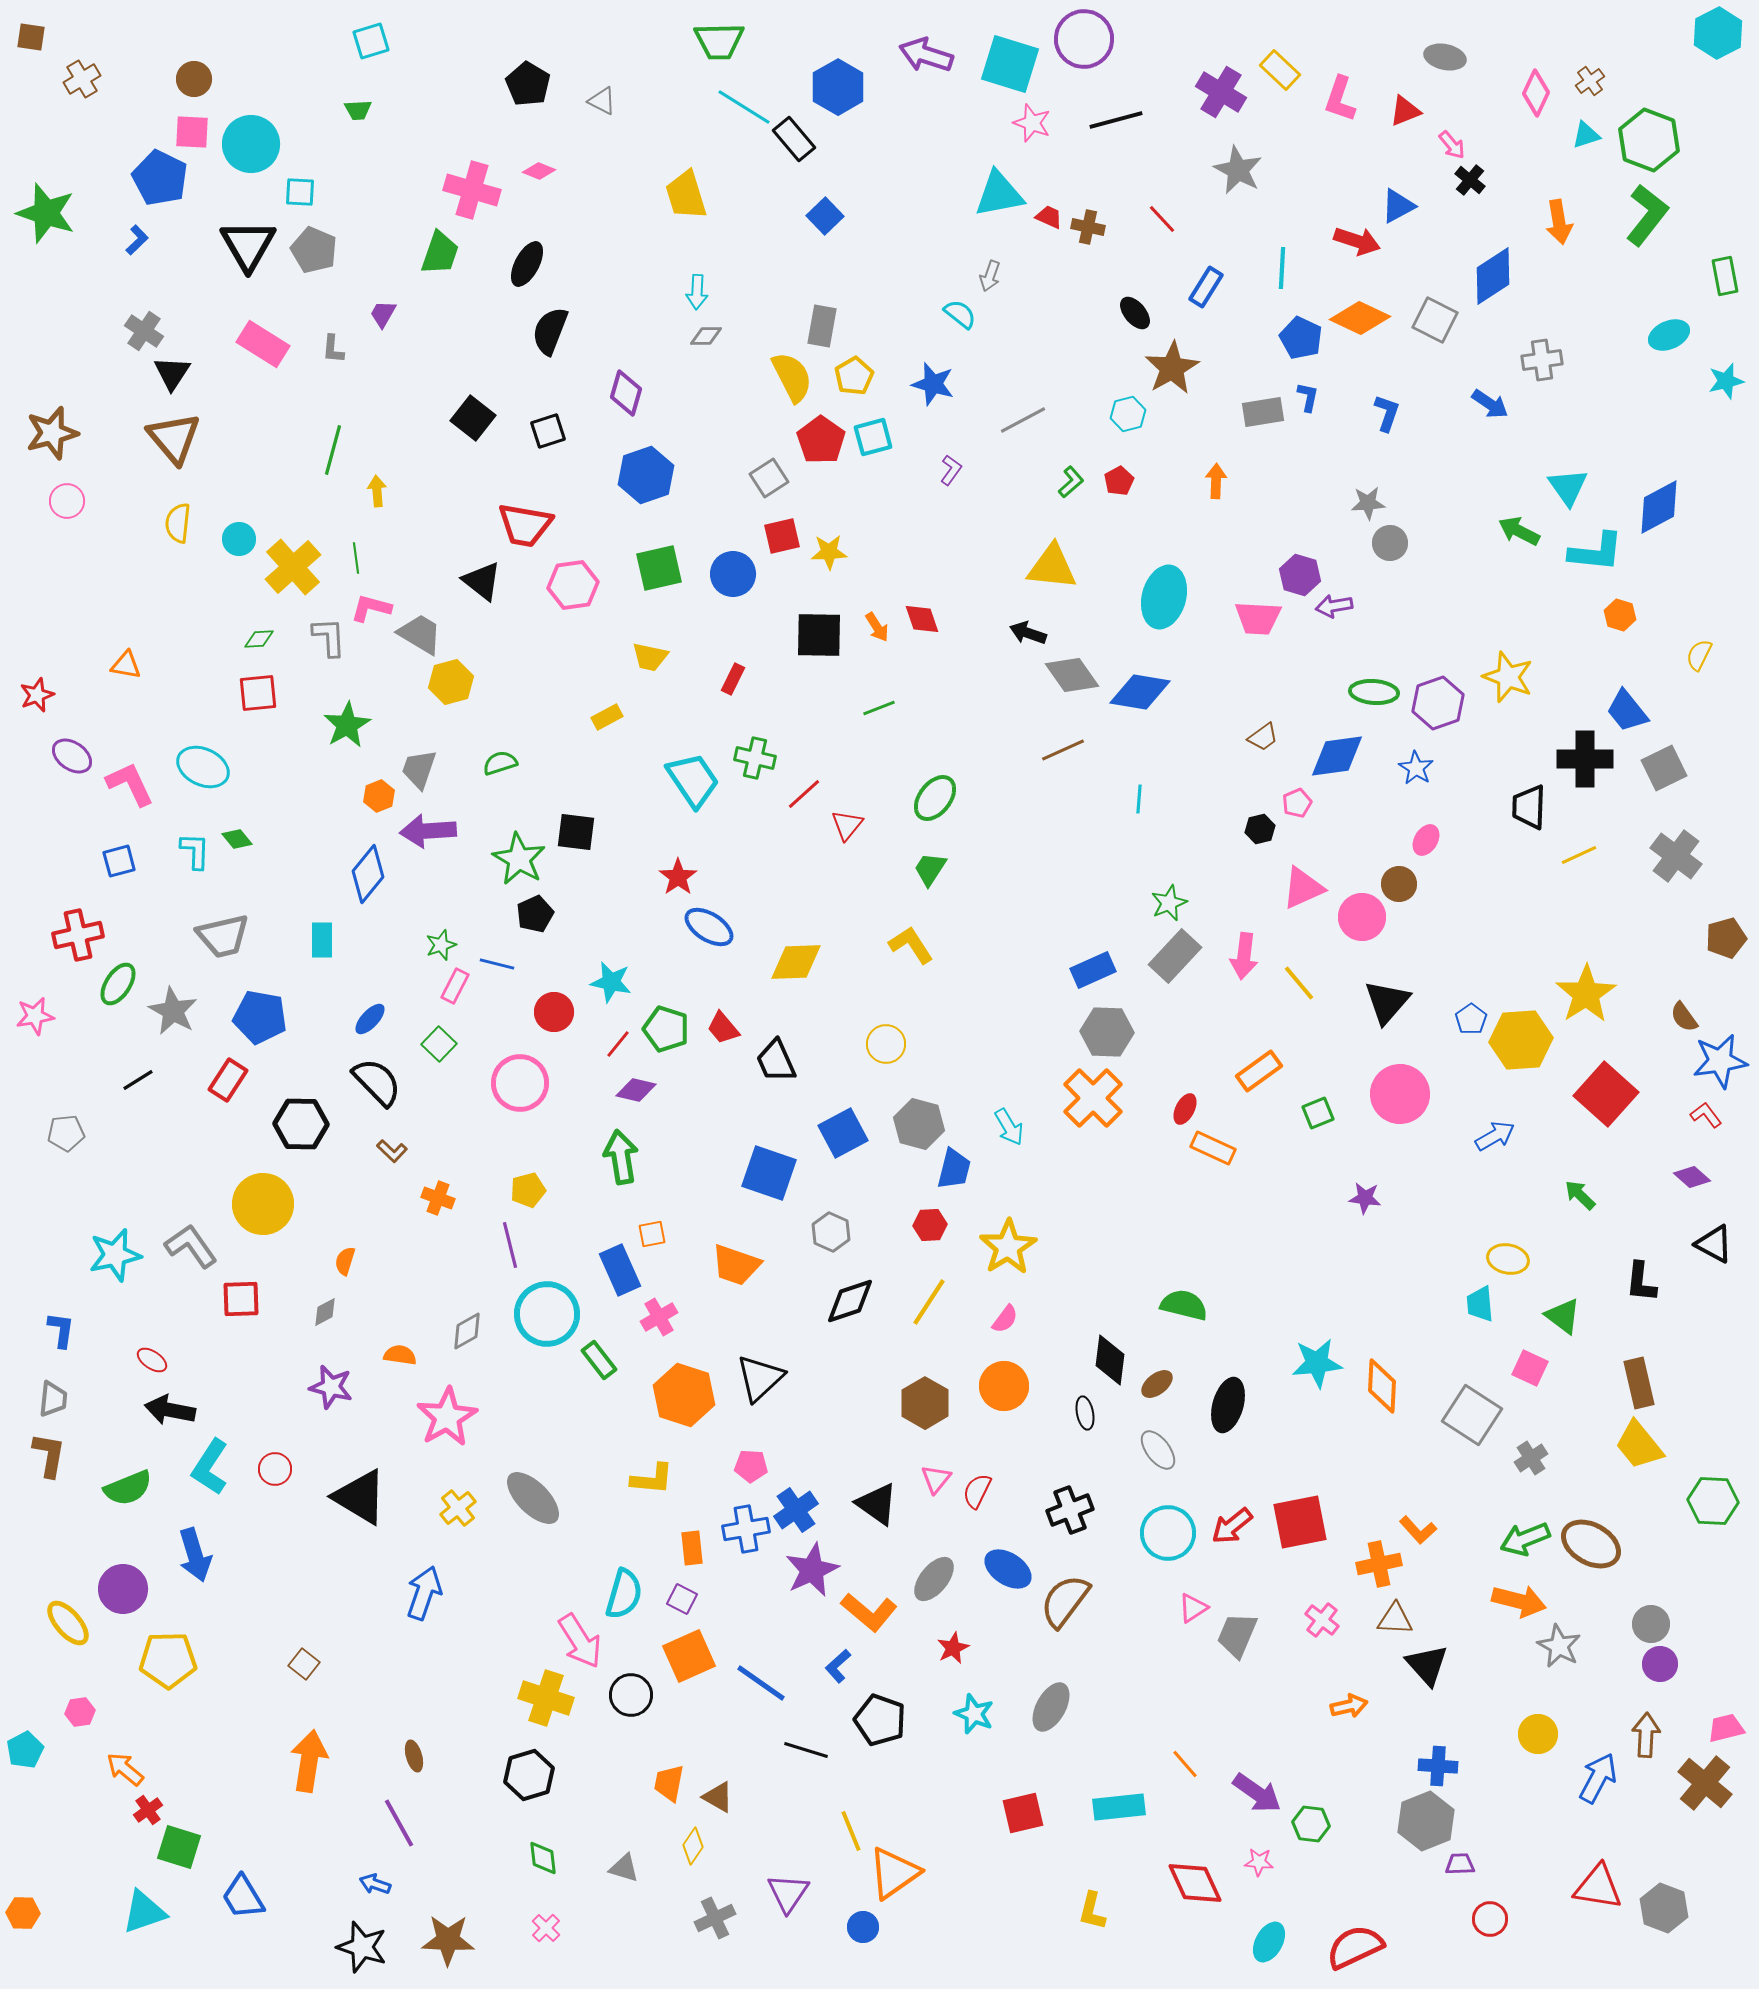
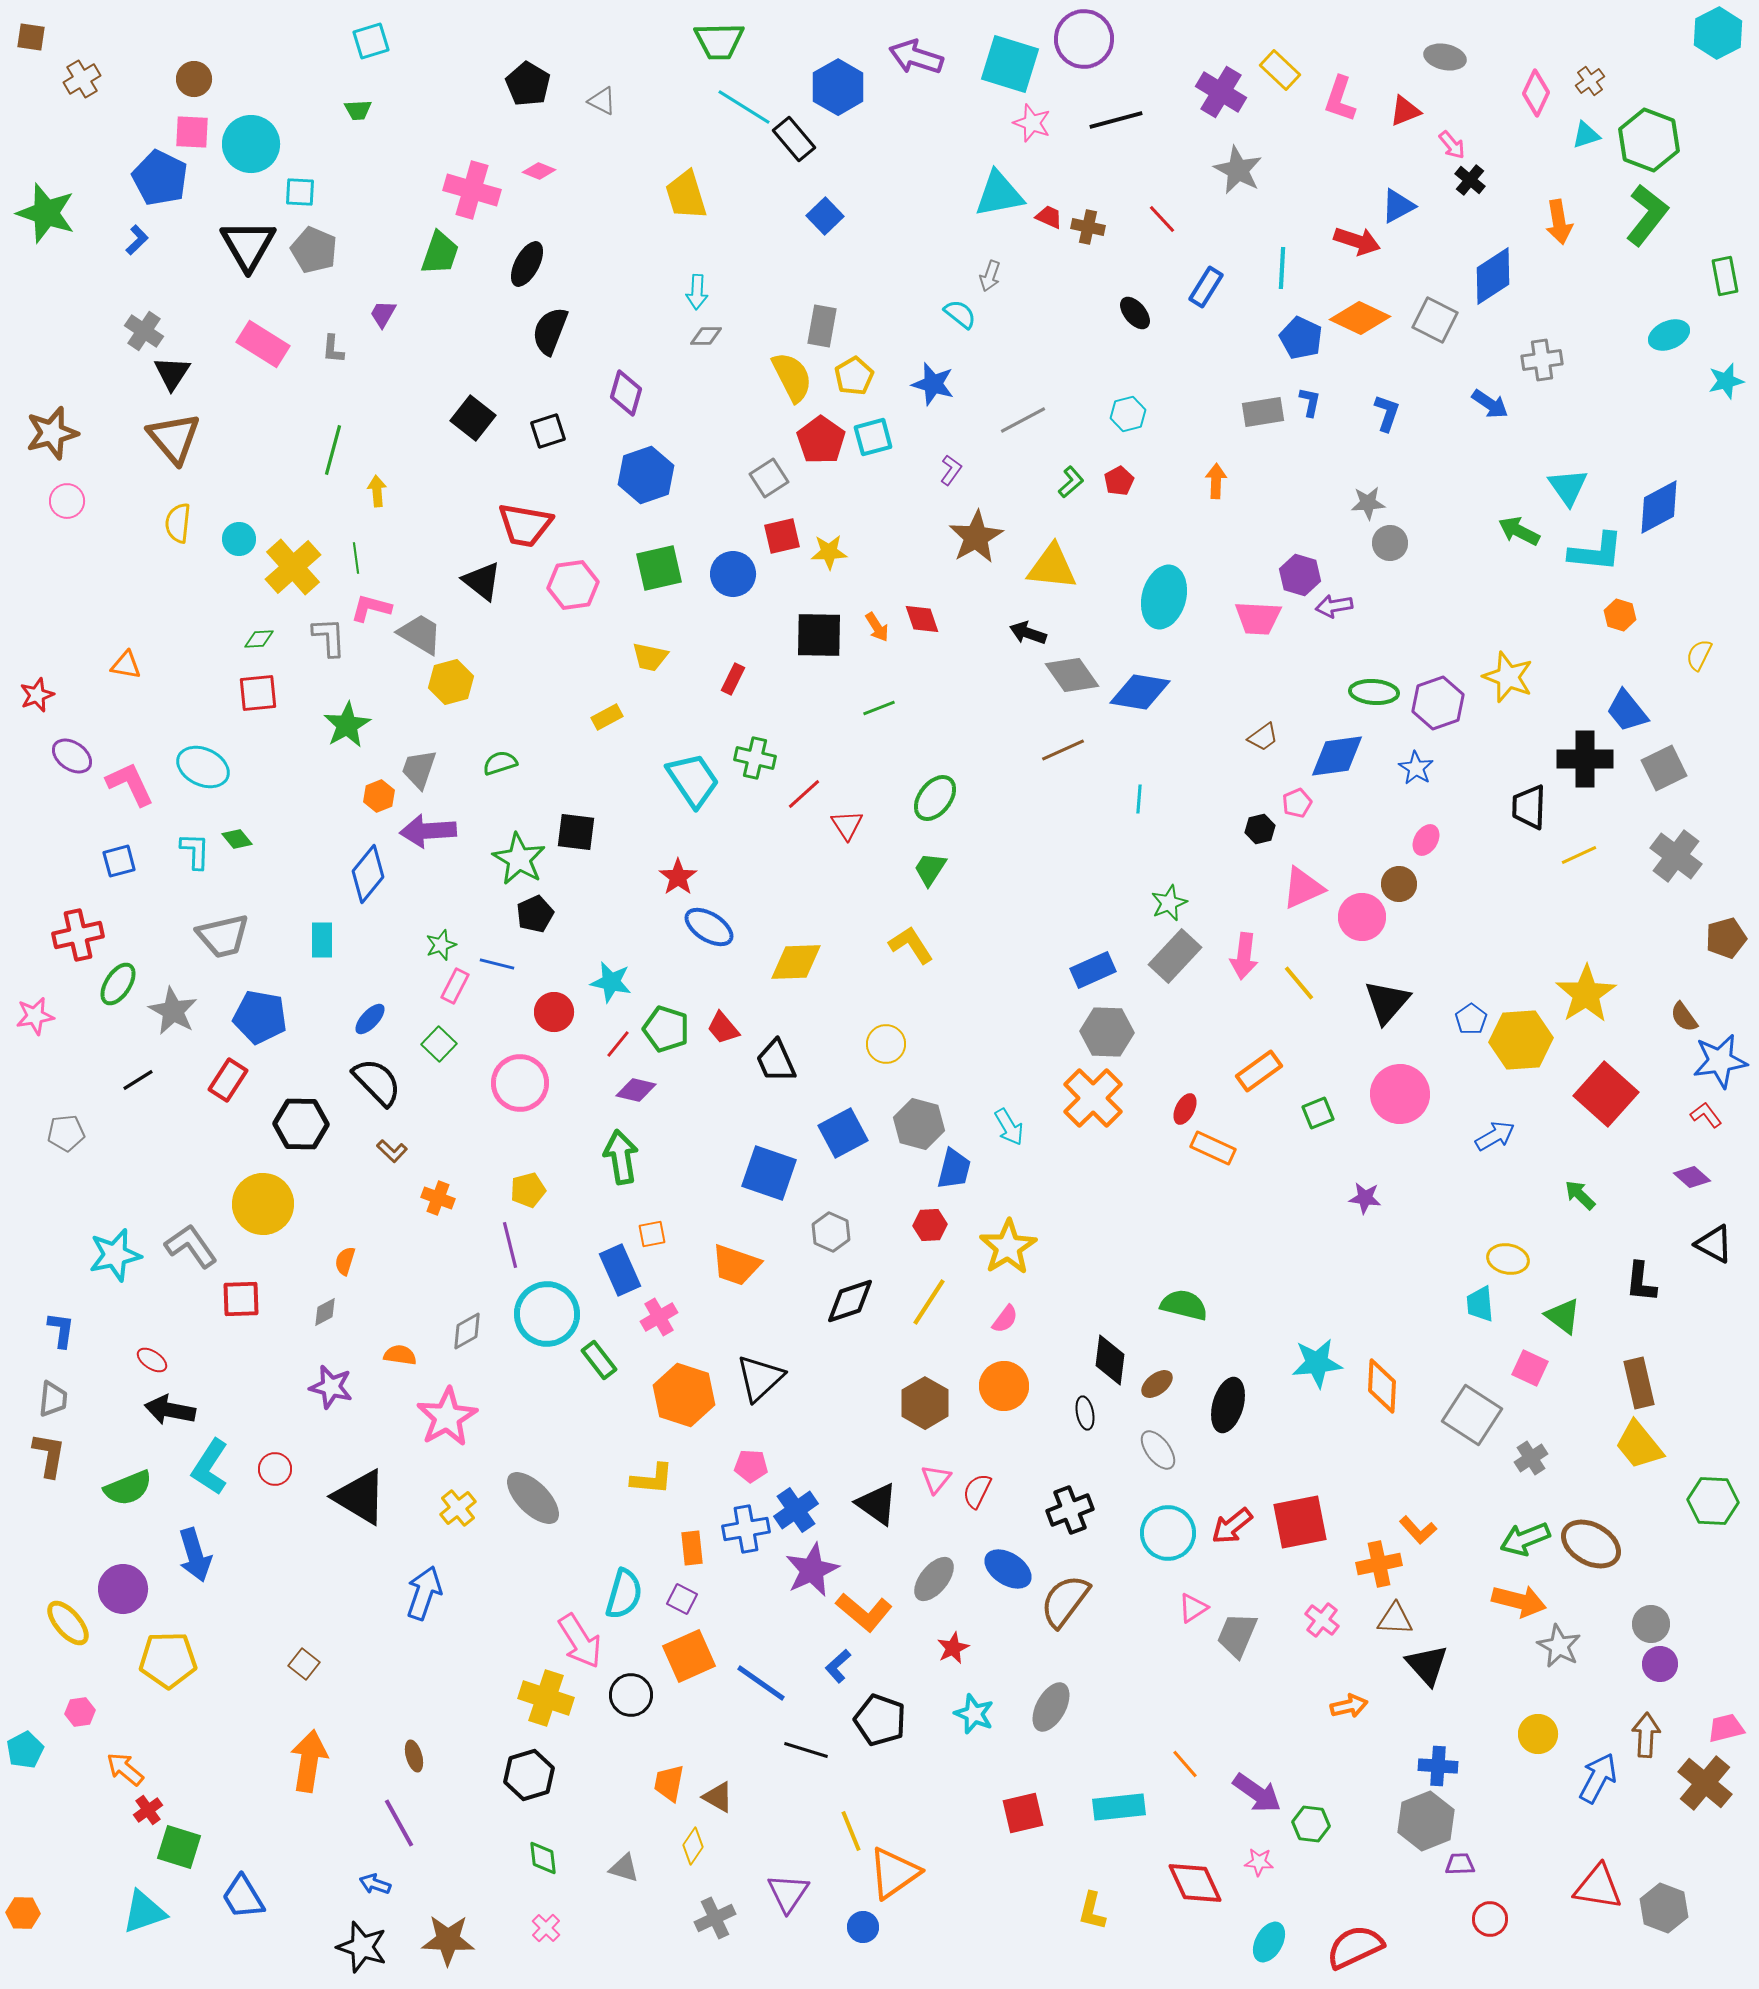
purple arrow at (926, 55): moved 10 px left, 2 px down
brown star at (1172, 368): moved 196 px left, 169 px down
blue L-shape at (1308, 397): moved 2 px right, 5 px down
red triangle at (847, 825): rotated 12 degrees counterclockwise
orange L-shape at (869, 1612): moved 5 px left
